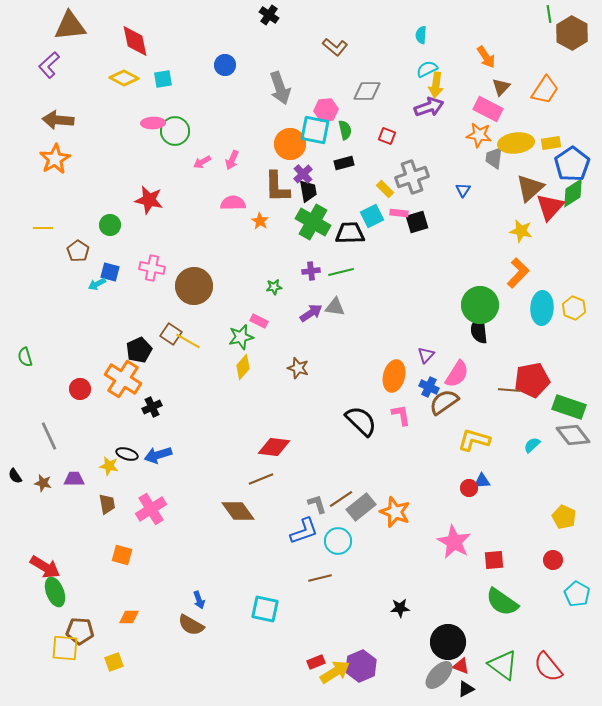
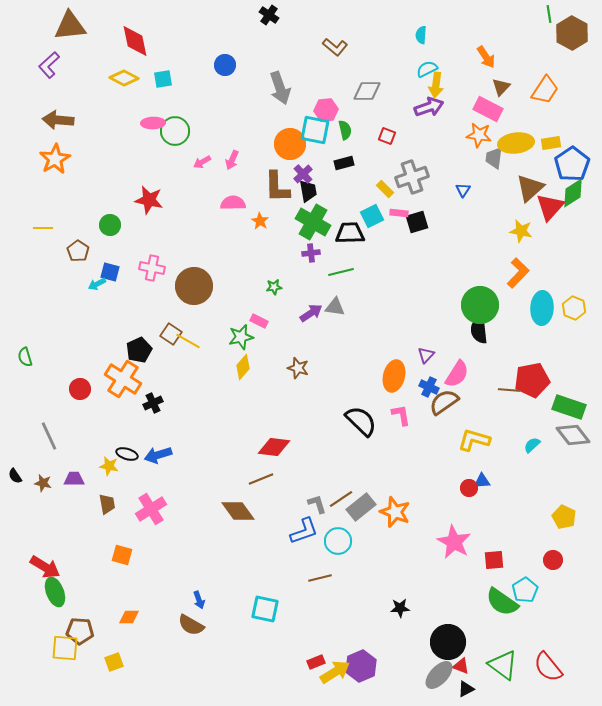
purple cross at (311, 271): moved 18 px up
black cross at (152, 407): moved 1 px right, 4 px up
cyan pentagon at (577, 594): moved 52 px left, 4 px up; rotated 10 degrees clockwise
